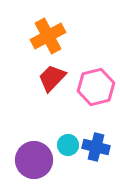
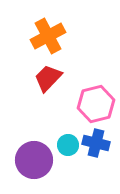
red trapezoid: moved 4 px left
pink hexagon: moved 17 px down
blue cross: moved 4 px up
